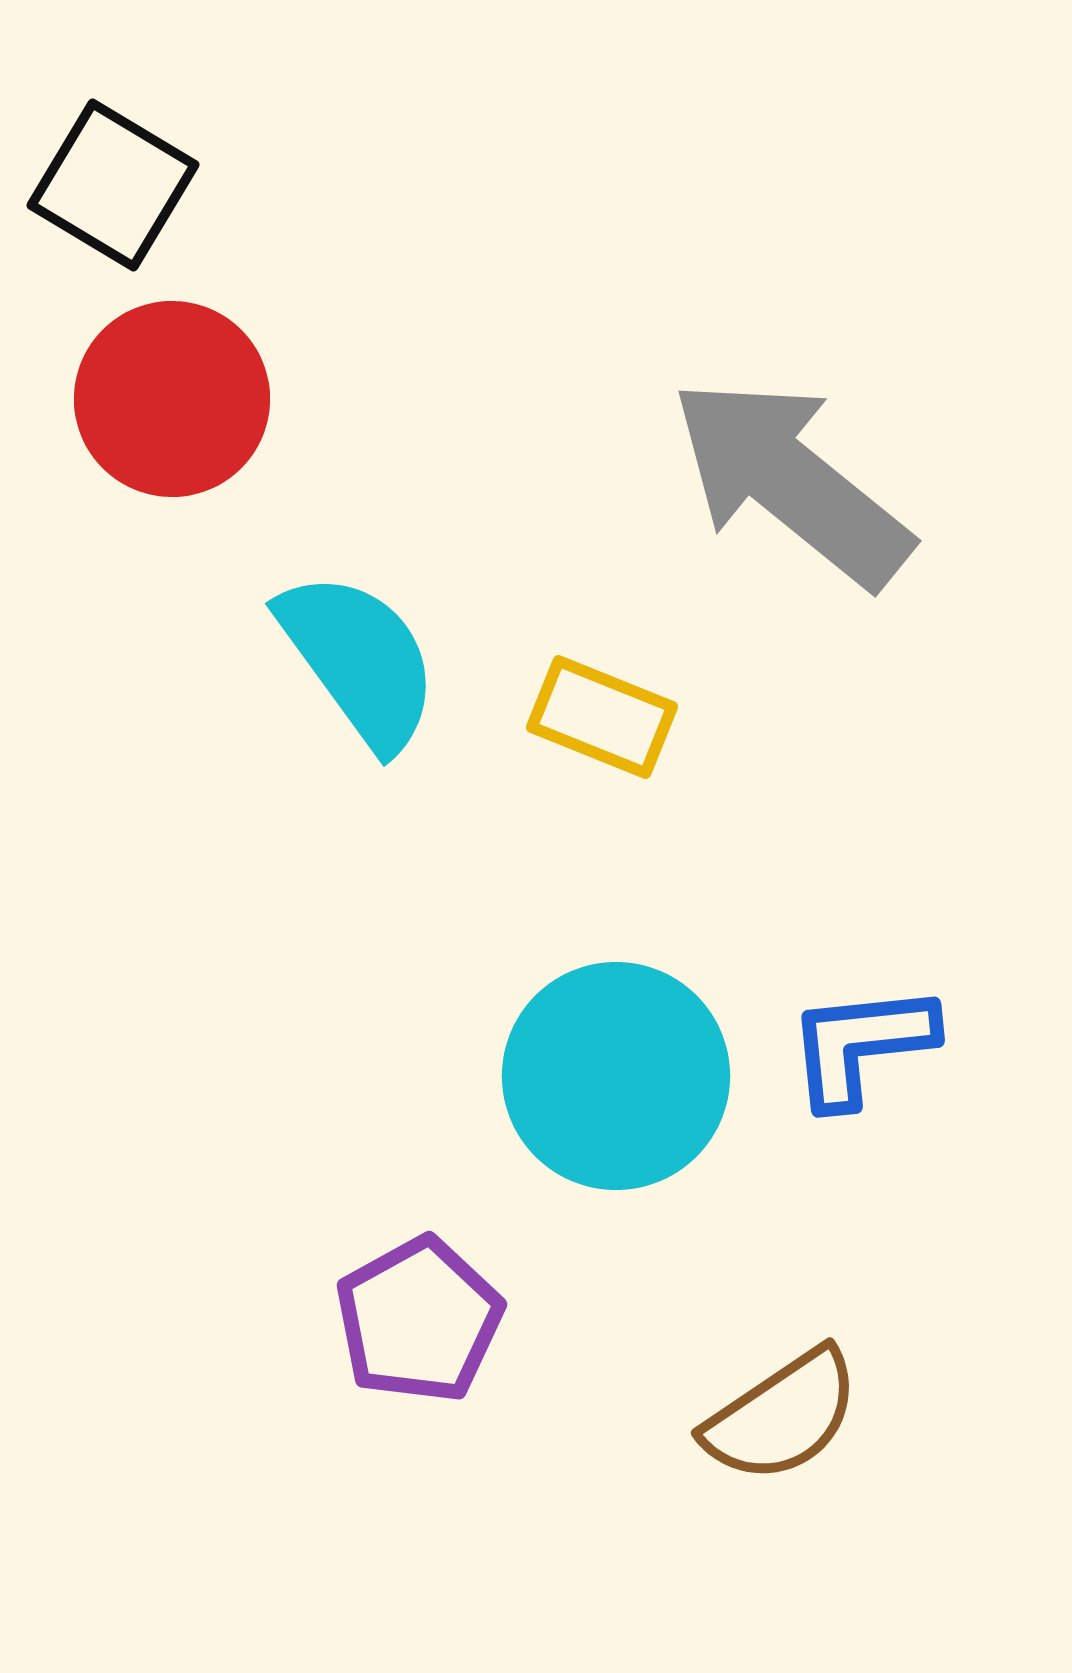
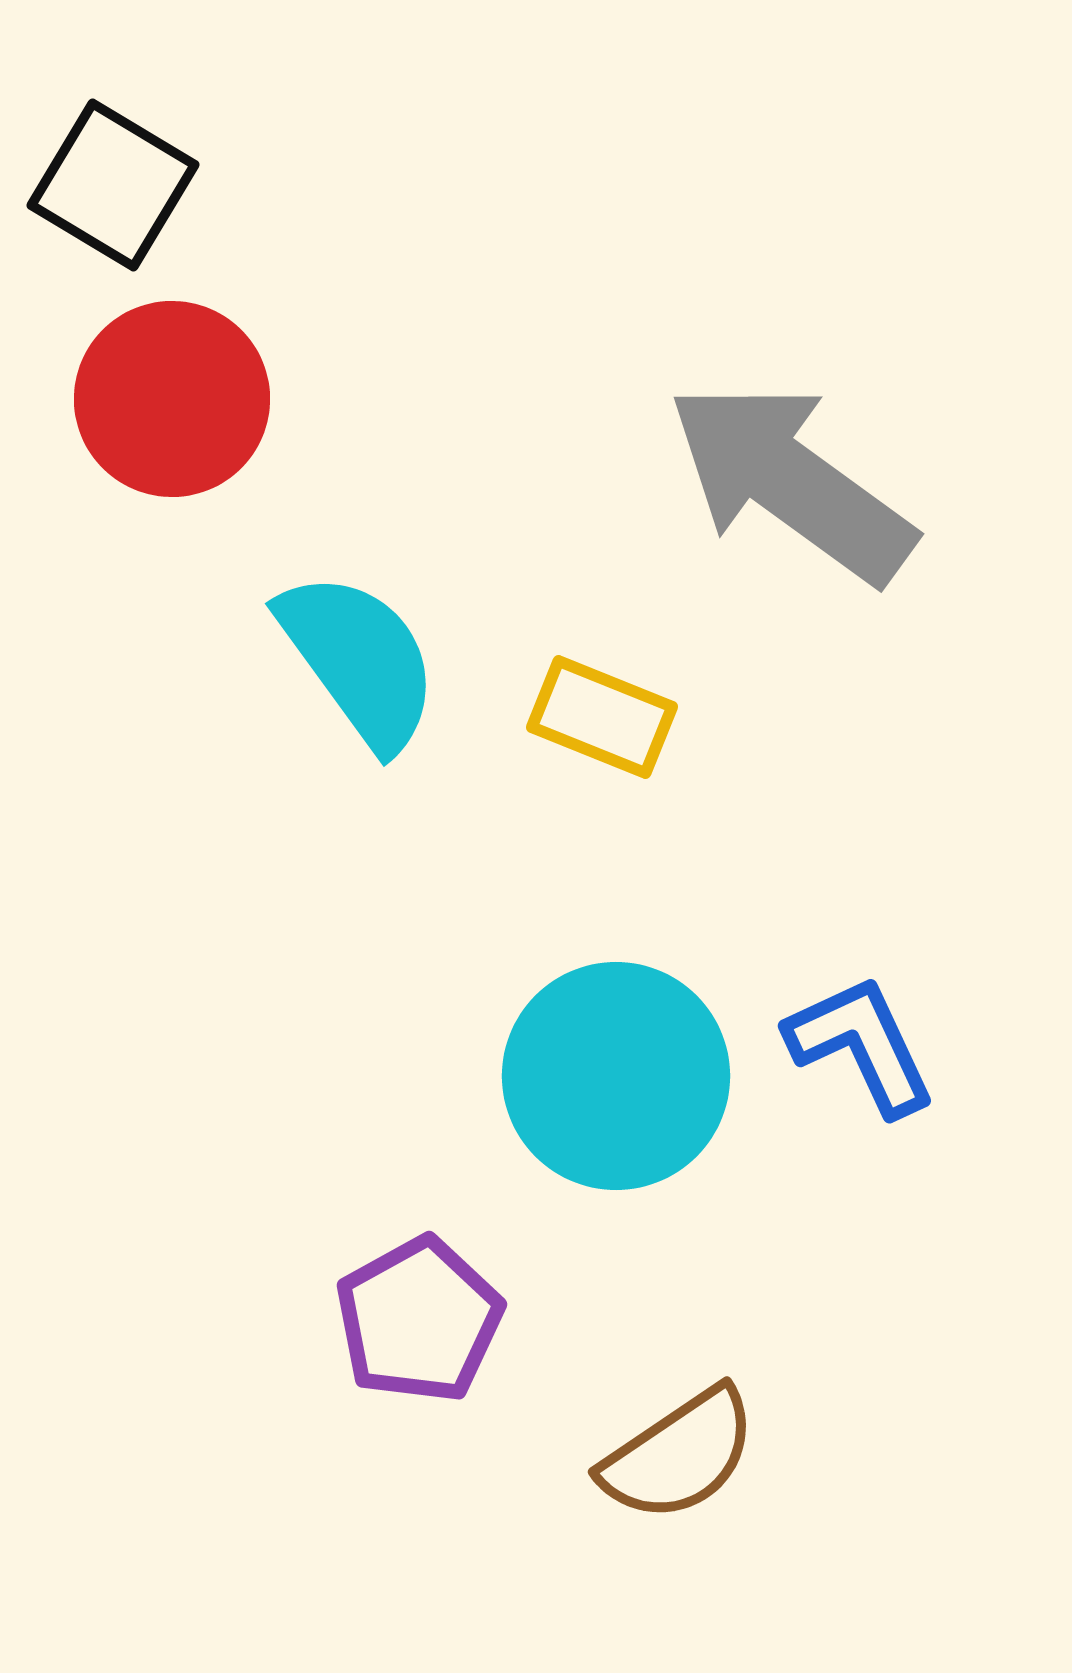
gray arrow: rotated 3 degrees counterclockwise
blue L-shape: rotated 71 degrees clockwise
brown semicircle: moved 103 px left, 39 px down
